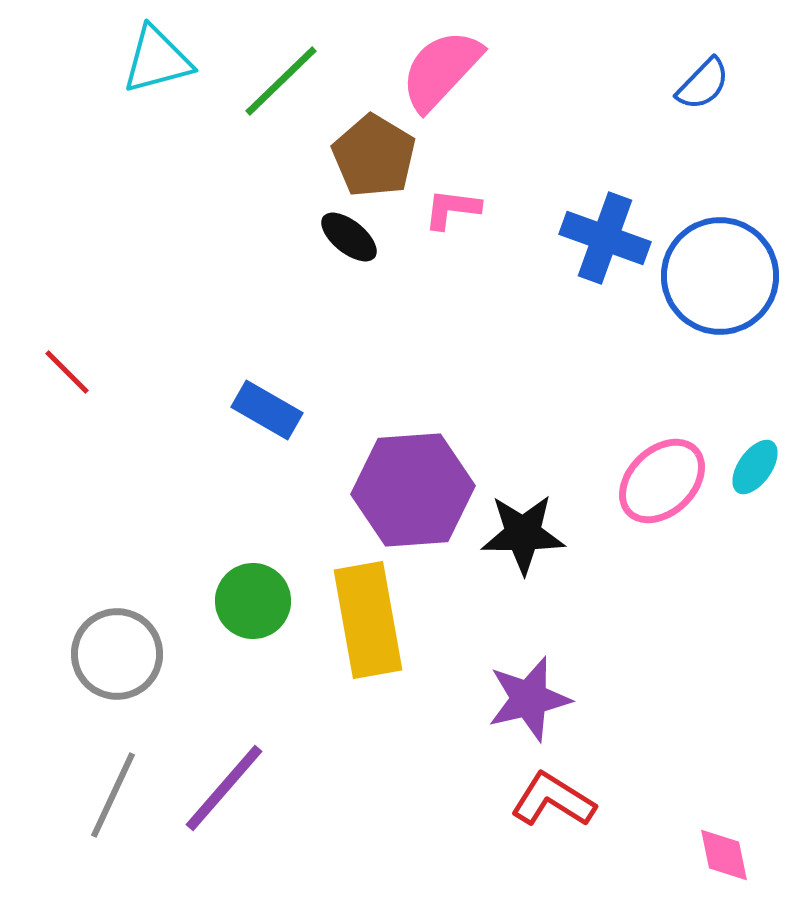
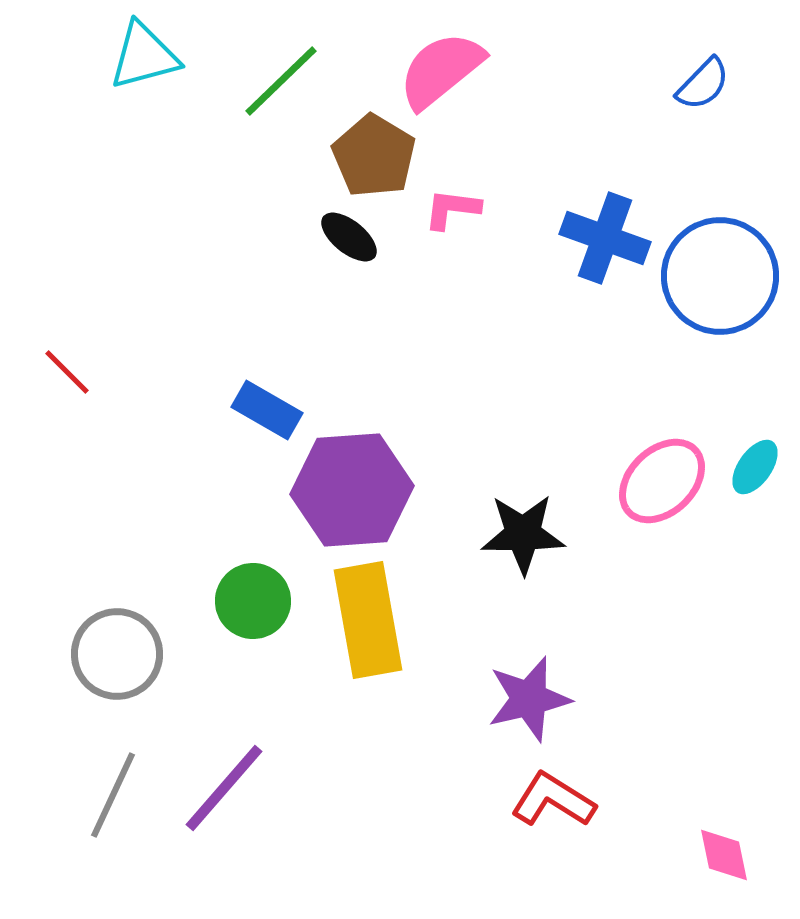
cyan triangle: moved 13 px left, 4 px up
pink semicircle: rotated 8 degrees clockwise
purple hexagon: moved 61 px left
